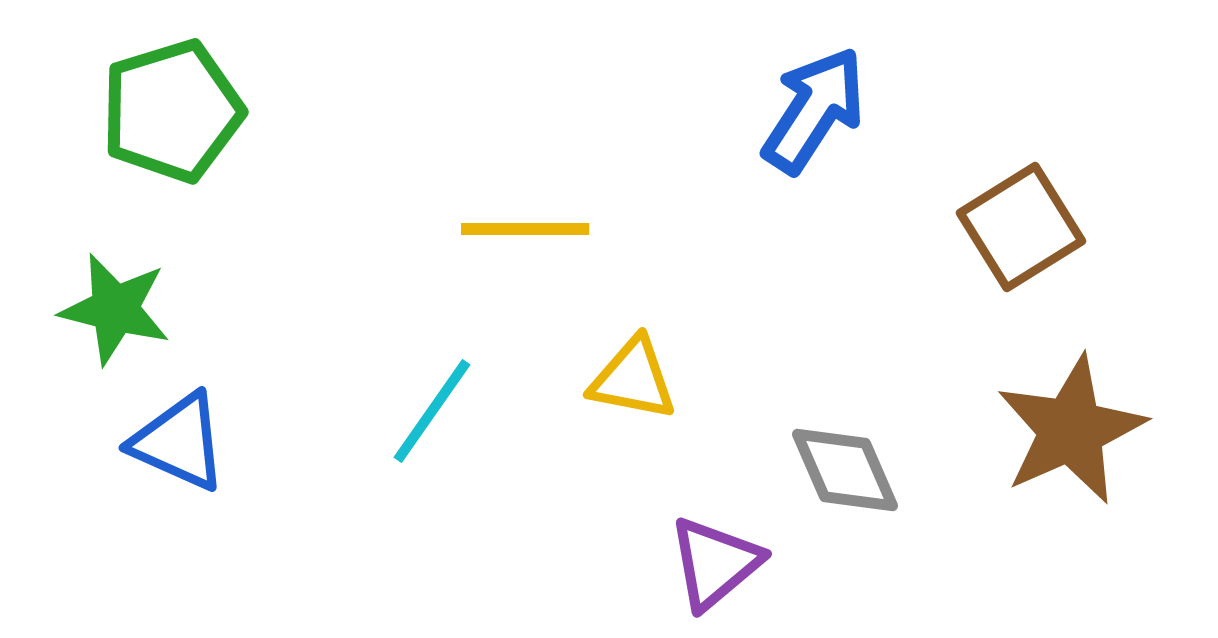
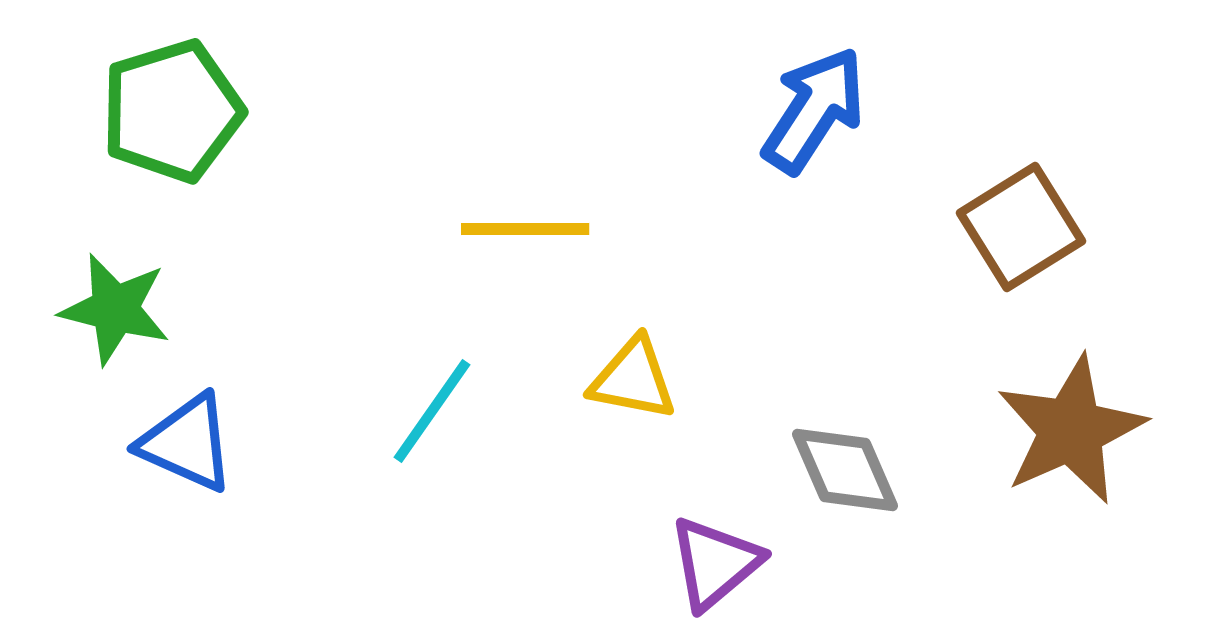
blue triangle: moved 8 px right, 1 px down
